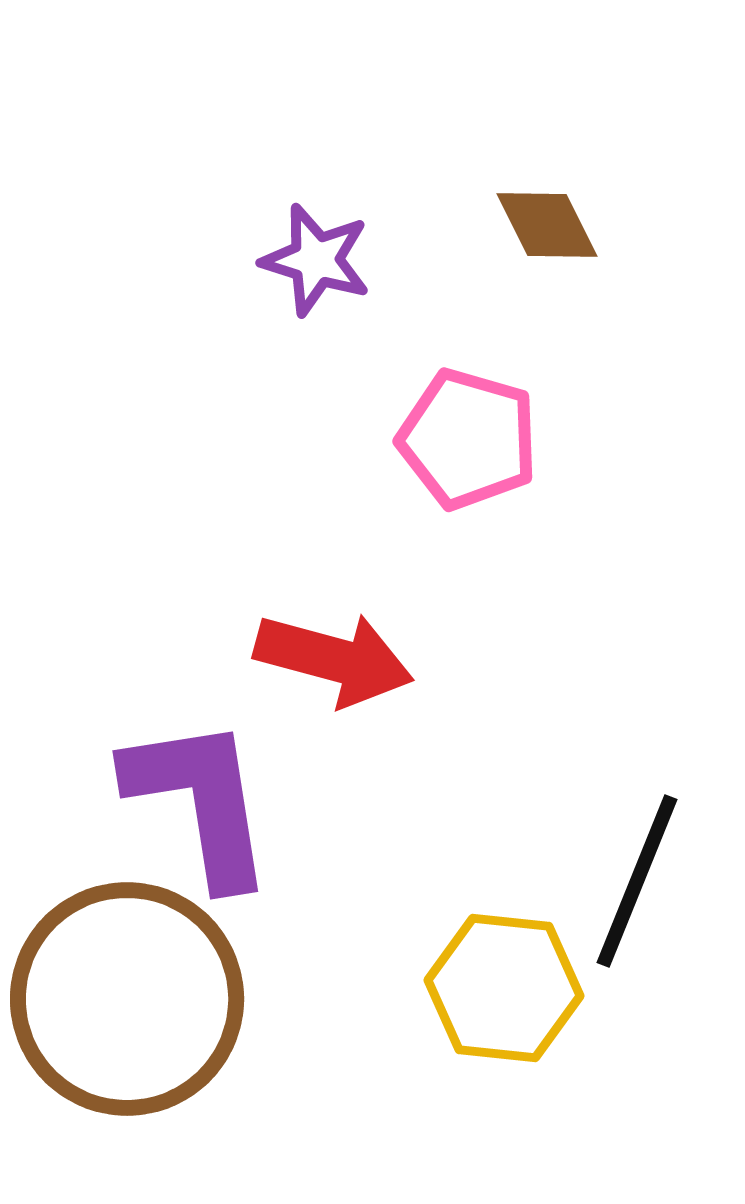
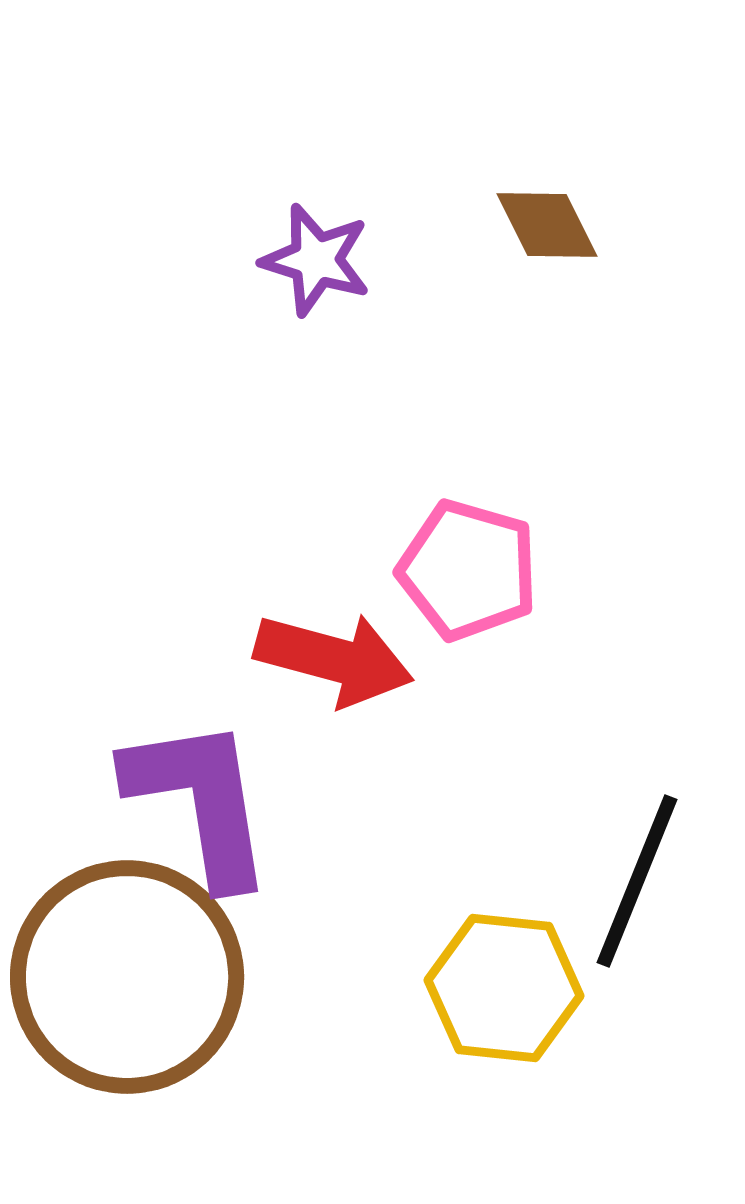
pink pentagon: moved 131 px down
brown circle: moved 22 px up
